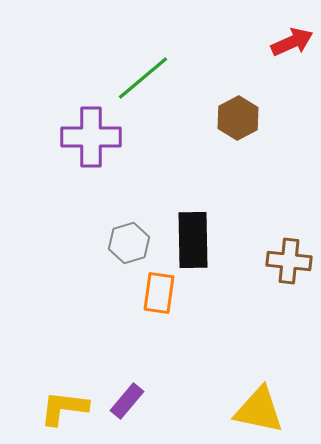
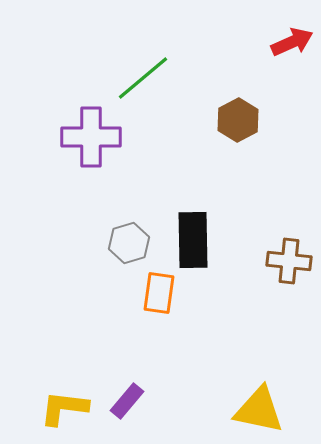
brown hexagon: moved 2 px down
